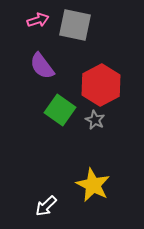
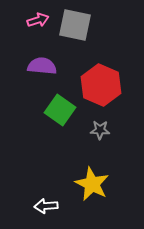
purple semicircle: rotated 132 degrees clockwise
red hexagon: rotated 9 degrees counterclockwise
gray star: moved 5 px right, 10 px down; rotated 24 degrees counterclockwise
yellow star: moved 1 px left, 1 px up
white arrow: rotated 40 degrees clockwise
